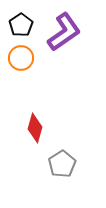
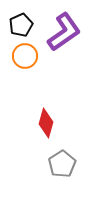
black pentagon: rotated 10 degrees clockwise
orange circle: moved 4 px right, 2 px up
red diamond: moved 11 px right, 5 px up
